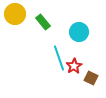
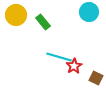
yellow circle: moved 1 px right, 1 px down
cyan circle: moved 10 px right, 20 px up
cyan line: moved 1 px up; rotated 55 degrees counterclockwise
brown square: moved 5 px right
